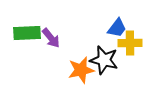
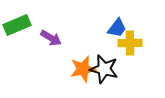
green rectangle: moved 10 px left, 8 px up; rotated 20 degrees counterclockwise
purple arrow: rotated 20 degrees counterclockwise
black star: moved 9 px down
orange star: moved 2 px right, 1 px up
